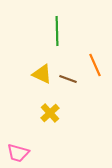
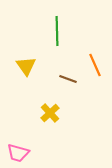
yellow triangle: moved 16 px left, 8 px up; rotated 30 degrees clockwise
